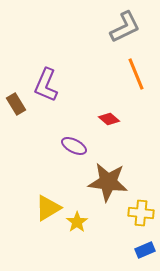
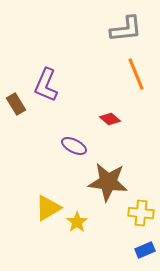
gray L-shape: moved 1 px right, 2 px down; rotated 20 degrees clockwise
red diamond: moved 1 px right
